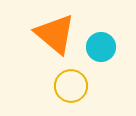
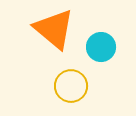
orange triangle: moved 1 px left, 5 px up
